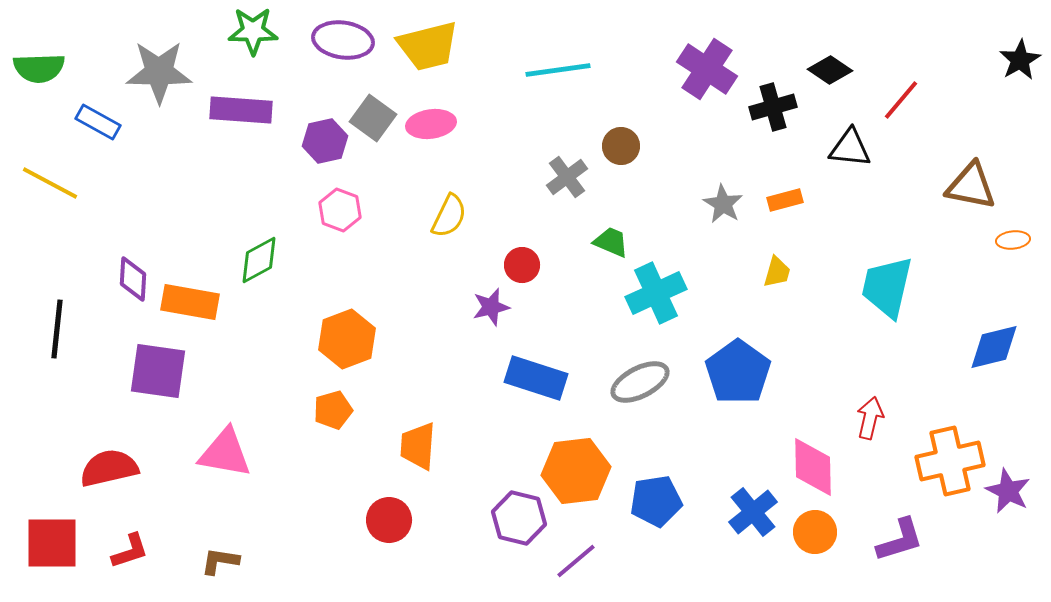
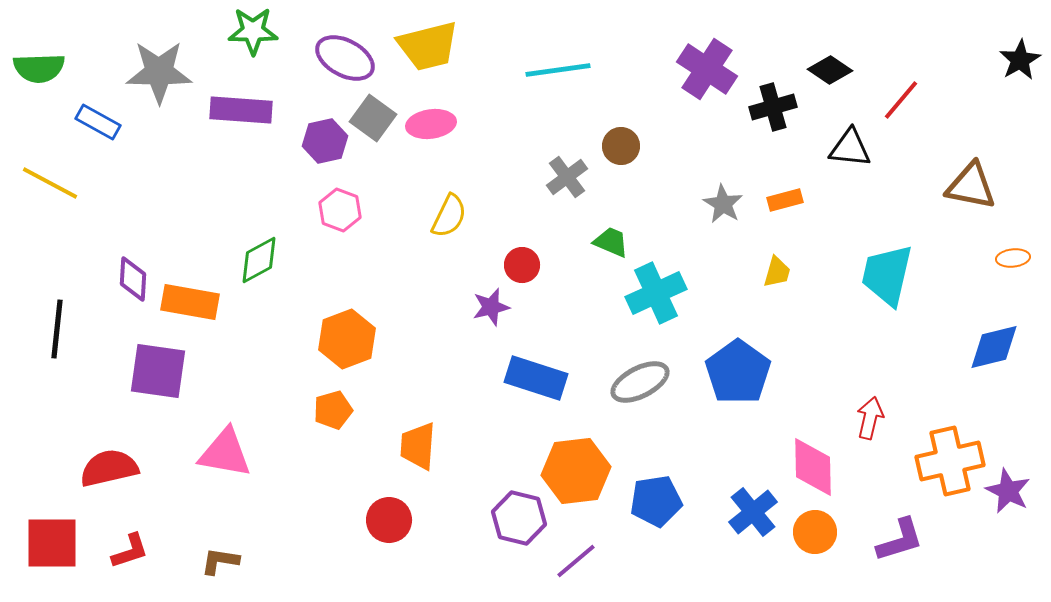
purple ellipse at (343, 40): moved 2 px right, 18 px down; rotated 20 degrees clockwise
orange ellipse at (1013, 240): moved 18 px down
cyan trapezoid at (887, 287): moved 12 px up
